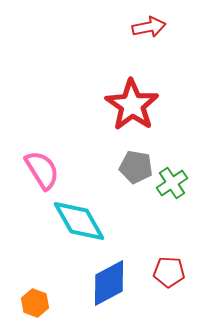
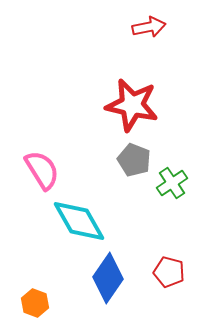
red star: rotated 22 degrees counterclockwise
gray pentagon: moved 2 px left, 7 px up; rotated 12 degrees clockwise
red pentagon: rotated 12 degrees clockwise
blue diamond: moved 1 px left, 5 px up; rotated 27 degrees counterclockwise
